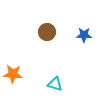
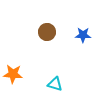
blue star: moved 1 px left
